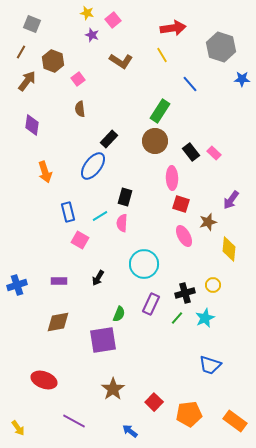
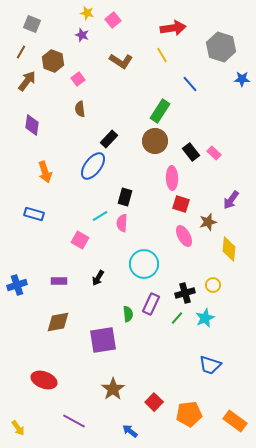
purple star at (92, 35): moved 10 px left
blue rectangle at (68, 212): moved 34 px left, 2 px down; rotated 60 degrees counterclockwise
green semicircle at (119, 314): moved 9 px right; rotated 28 degrees counterclockwise
